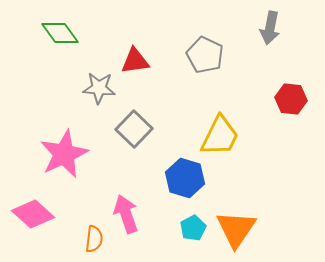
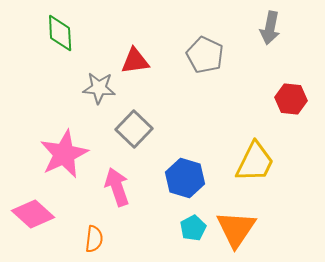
green diamond: rotated 33 degrees clockwise
yellow trapezoid: moved 35 px right, 26 px down
pink arrow: moved 9 px left, 27 px up
